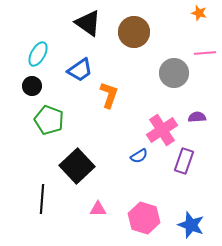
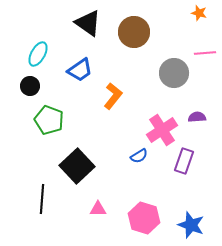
black circle: moved 2 px left
orange L-shape: moved 4 px right, 1 px down; rotated 20 degrees clockwise
